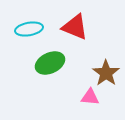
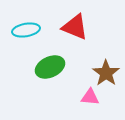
cyan ellipse: moved 3 px left, 1 px down
green ellipse: moved 4 px down
